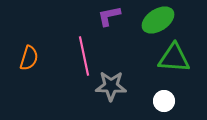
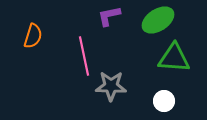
orange semicircle: moved 4 px right, 22 px up
